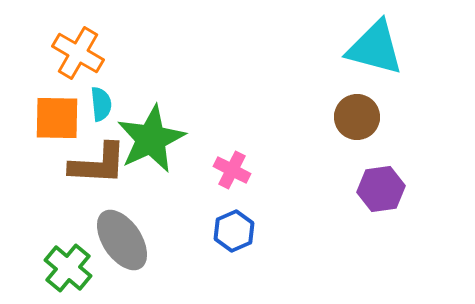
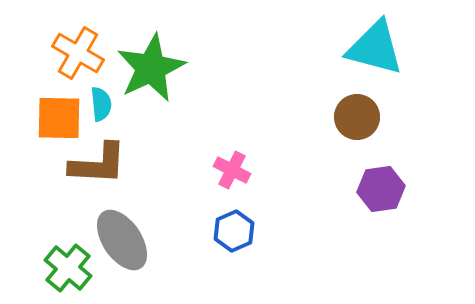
orange square: moved 2 px right
green star: moved 71 px up
